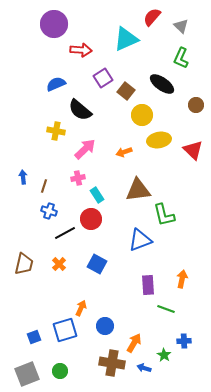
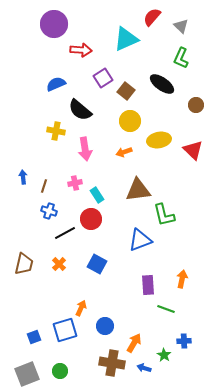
yellow circle at (142, 115): moved 12 px left, 6 px down
pink arrow at (85, 149): rotated 125 degrees clockwise
pink cross at (78, 178): moved 3 px left, 5 px down
